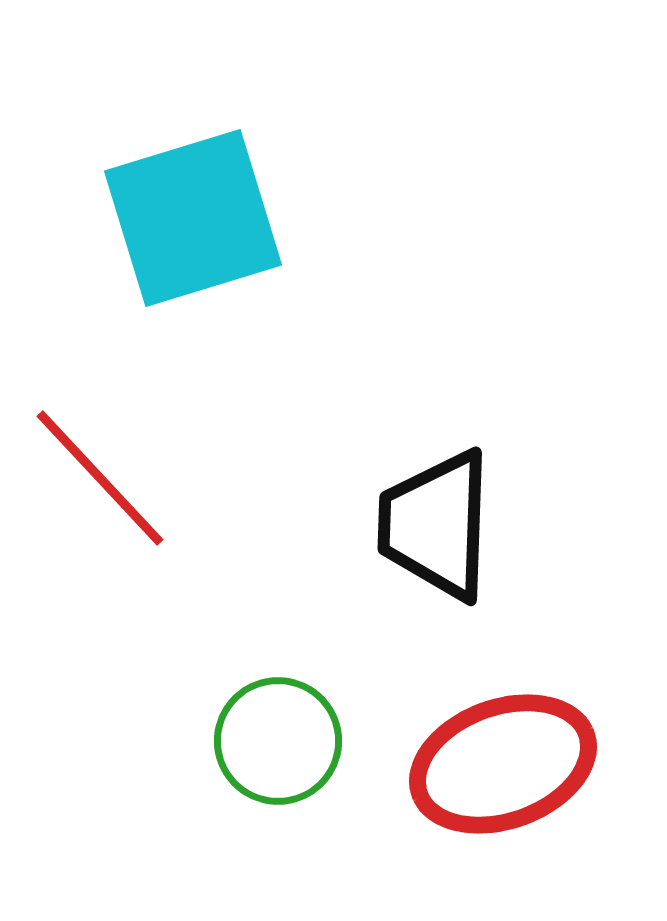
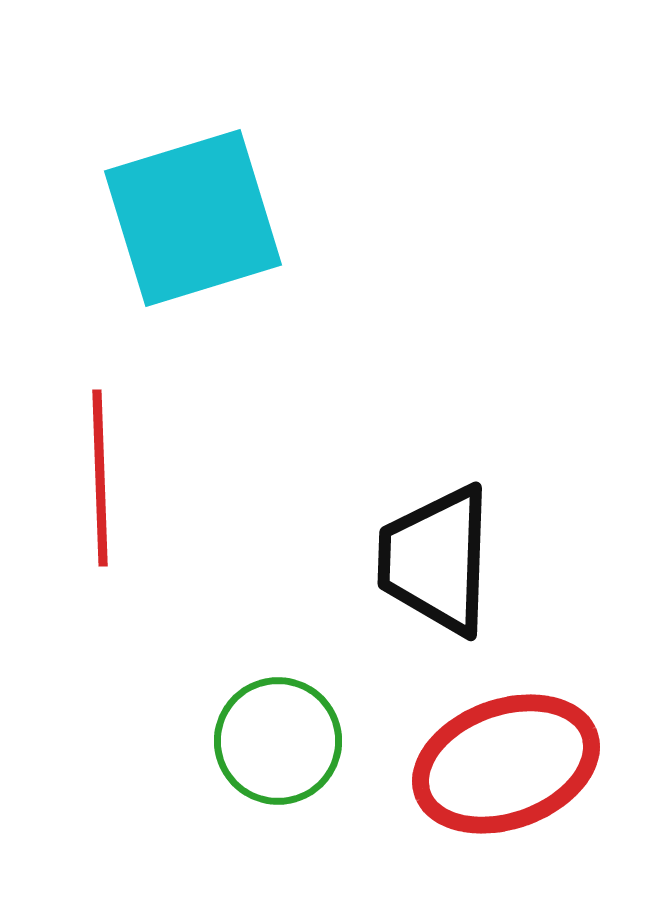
red line: rotated 41 degrees clockwise
black trapezoid: moved 35 px down
red ellipse: moved 3 px right
